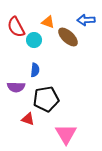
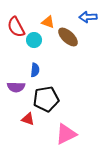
blue arrow: moved 2 px right, 3 px up
pink triangle: rotated 35 degrees clockwise
